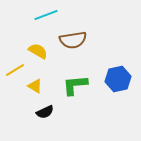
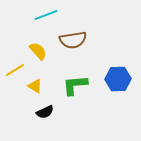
yellow semicircle: rotated 18 degrees clockwise
blue hexagon: rotated 10 degrees clockwise
